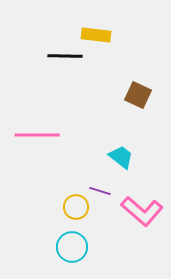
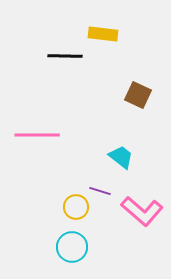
yellow rectangle: moved 7 px right, 1 px up
